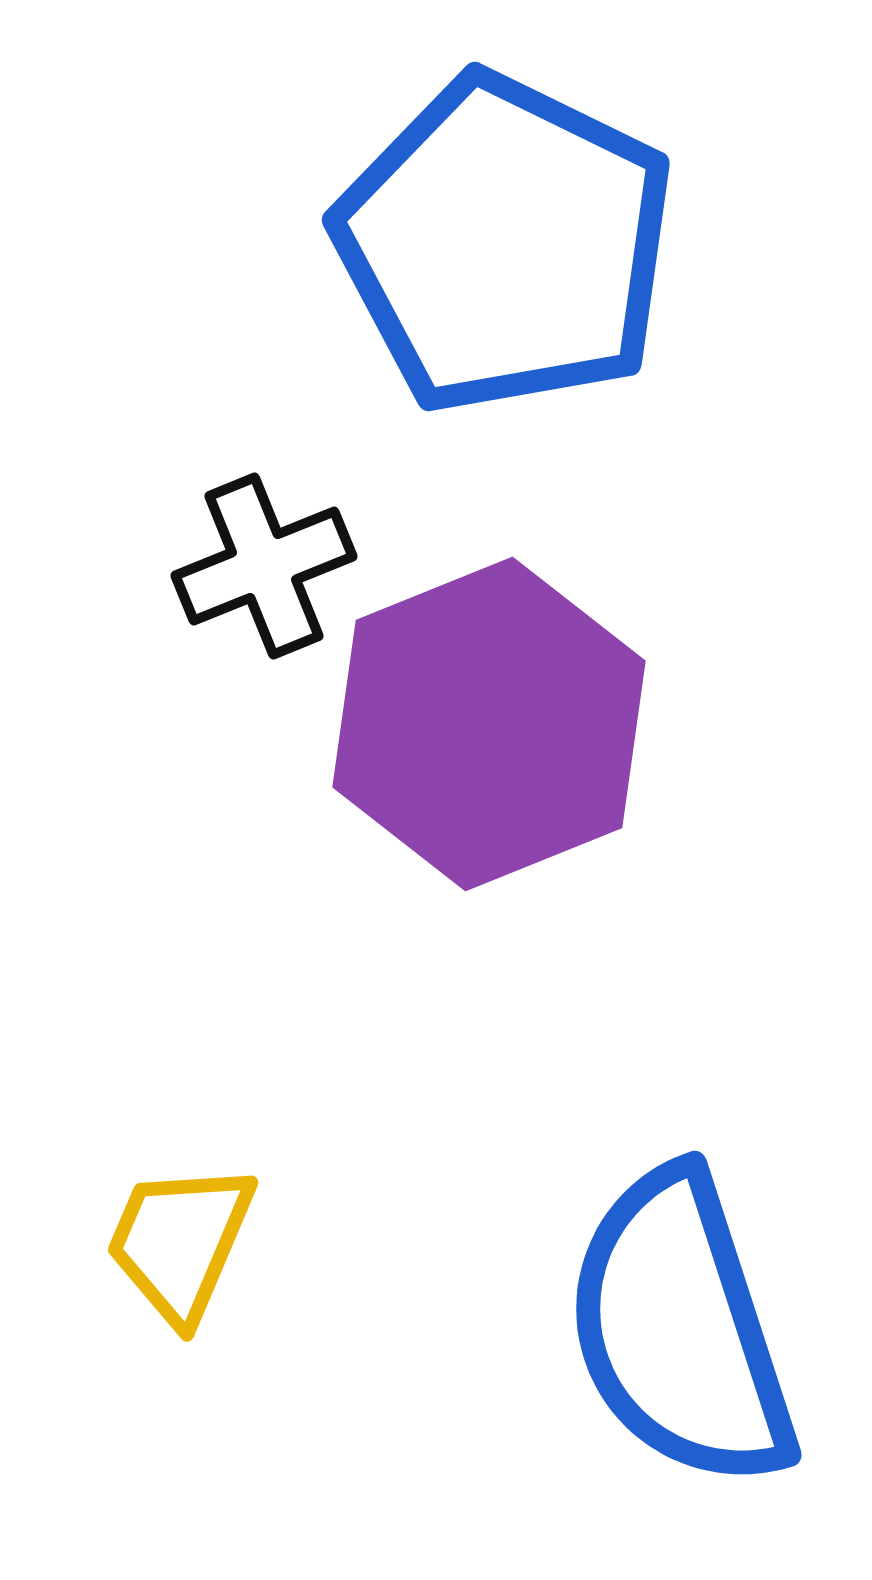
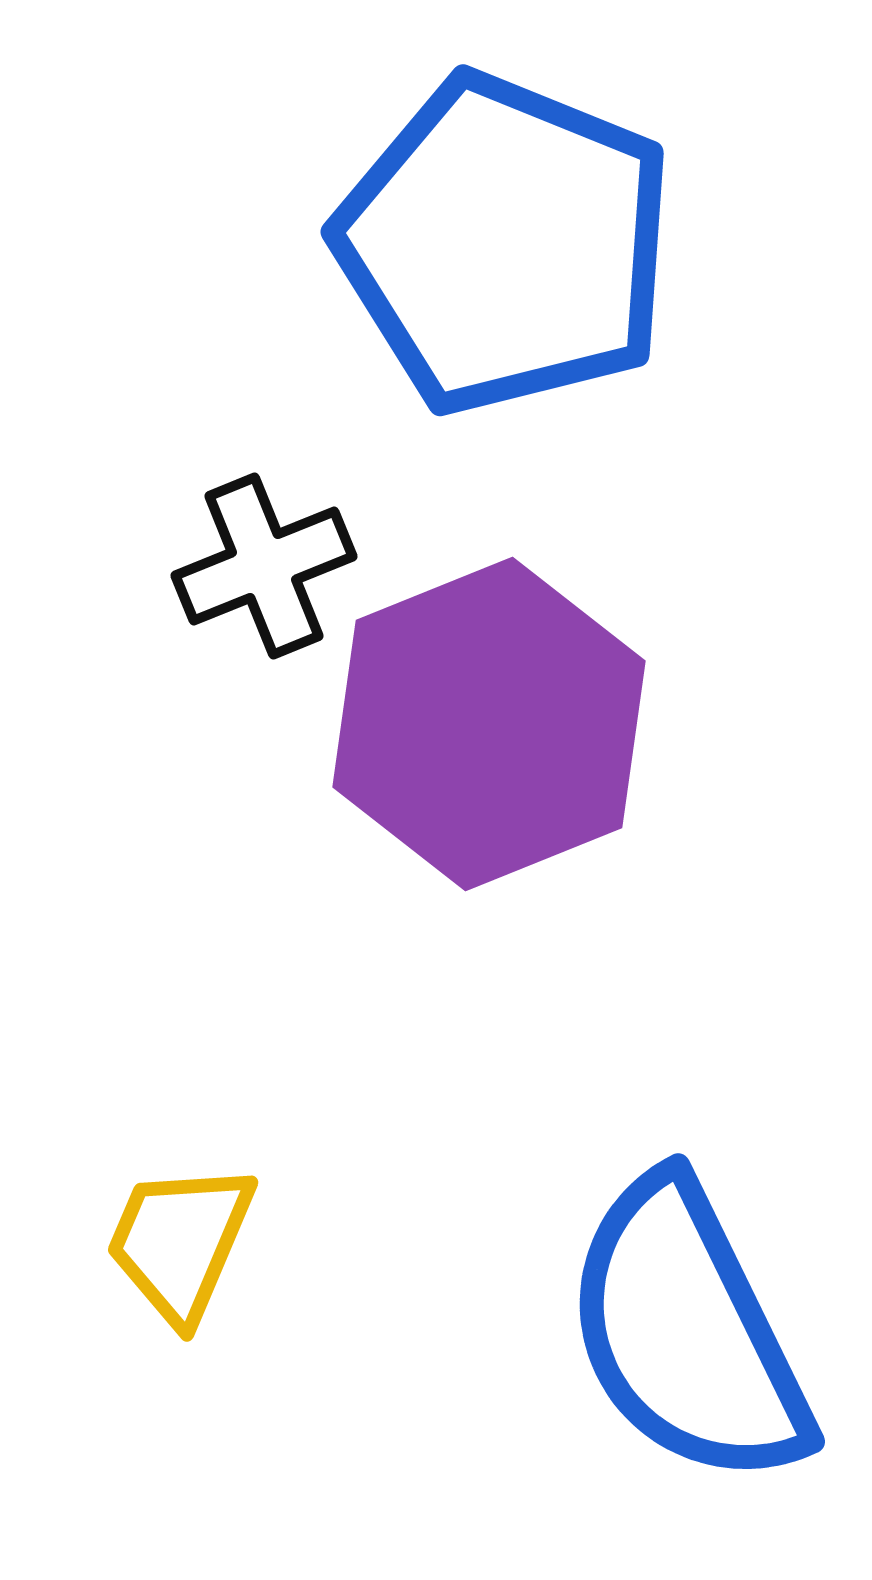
blue pentagon: rotated 4 degrees counterclockwise
blue semicircle: moved 7 px right, 3 px down; rotated 8 degrees counterclockwise
